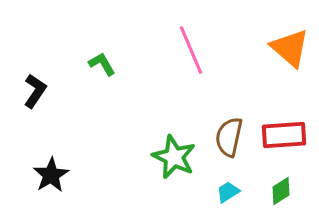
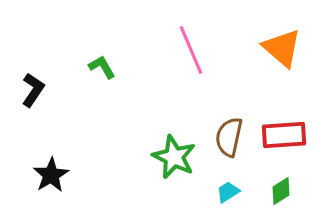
orange triangle: moved 8 px left
green L-shape: moved 3 px down
black L-shape: moved 2 px left, 1 px up
